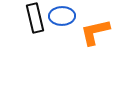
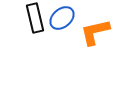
blue ellipse: moved 2 px down; rotated 40 degrees counterclockwise
